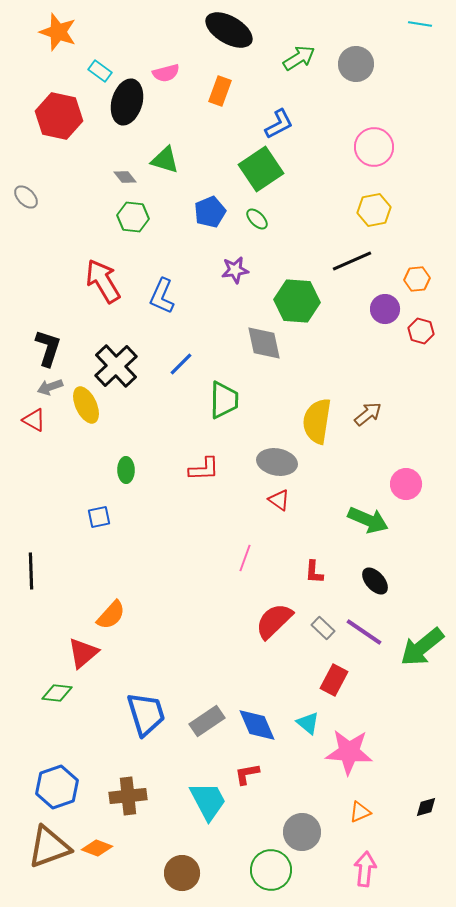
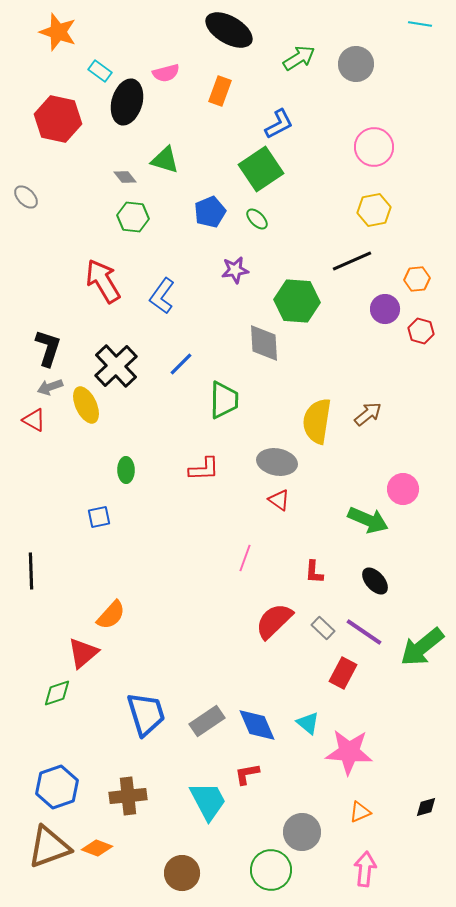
red hexagon at (59, 116): moved 1 px left, 3 px down
blue L-shape at (162, 296): rotated 12 degrees clockwise
gray diamond at (264, 343): rotated 9 degrees clockwise
pink circle at (406, 484): moved 3 px left, 5 px down
red rectangle at (334, 680): moved 9 px right, 7 px up
green diamond at (57, 693): rotated 24 degrees counterclockwise
